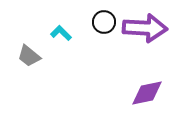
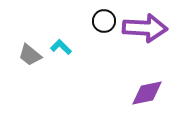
black circle: moved 1 px up
cyan L-shape: moved 14 px down
gray trapezoid: moved 1 px right, 1 px up
